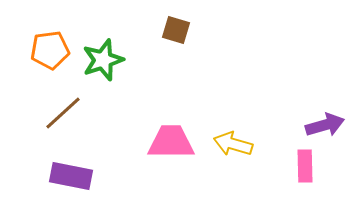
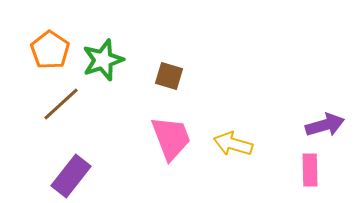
brown square: moved 7 px left, 46 px down
orange pentagon: rotated 30 degrees counterclockwise
brown line: moved 2 px left, 9 px up
pink trapezoid: moved 4 px up; rotated 69 degrees clockwise
pink rectangle: moved 5 px right, 4 px down
purple rectangle: rotated 63 degrees counterclockwise
